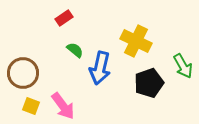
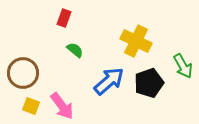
red rectangle: rotated 36 degrees counterclockwise
blue arrow: moved 9 px right, 13 px down; rotated 144 degrees counterclockwise
pink arrow: moved 1 px left
